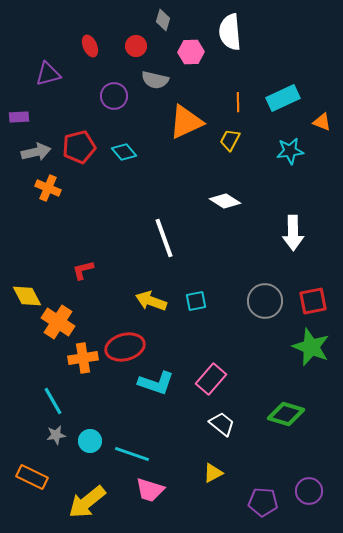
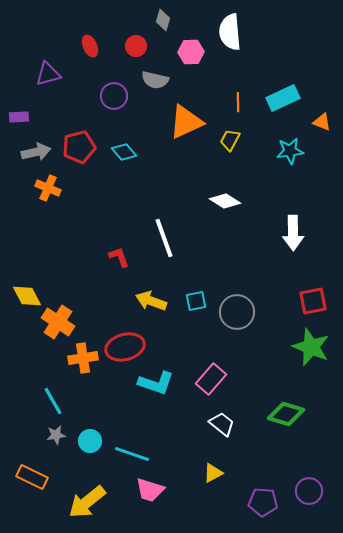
red L-shape at (83, 270): moved 36 px right, 13 px up; rotated 85 degrees clockwise
gray circle at (265, 301): moved 28 px left, 11 px down
